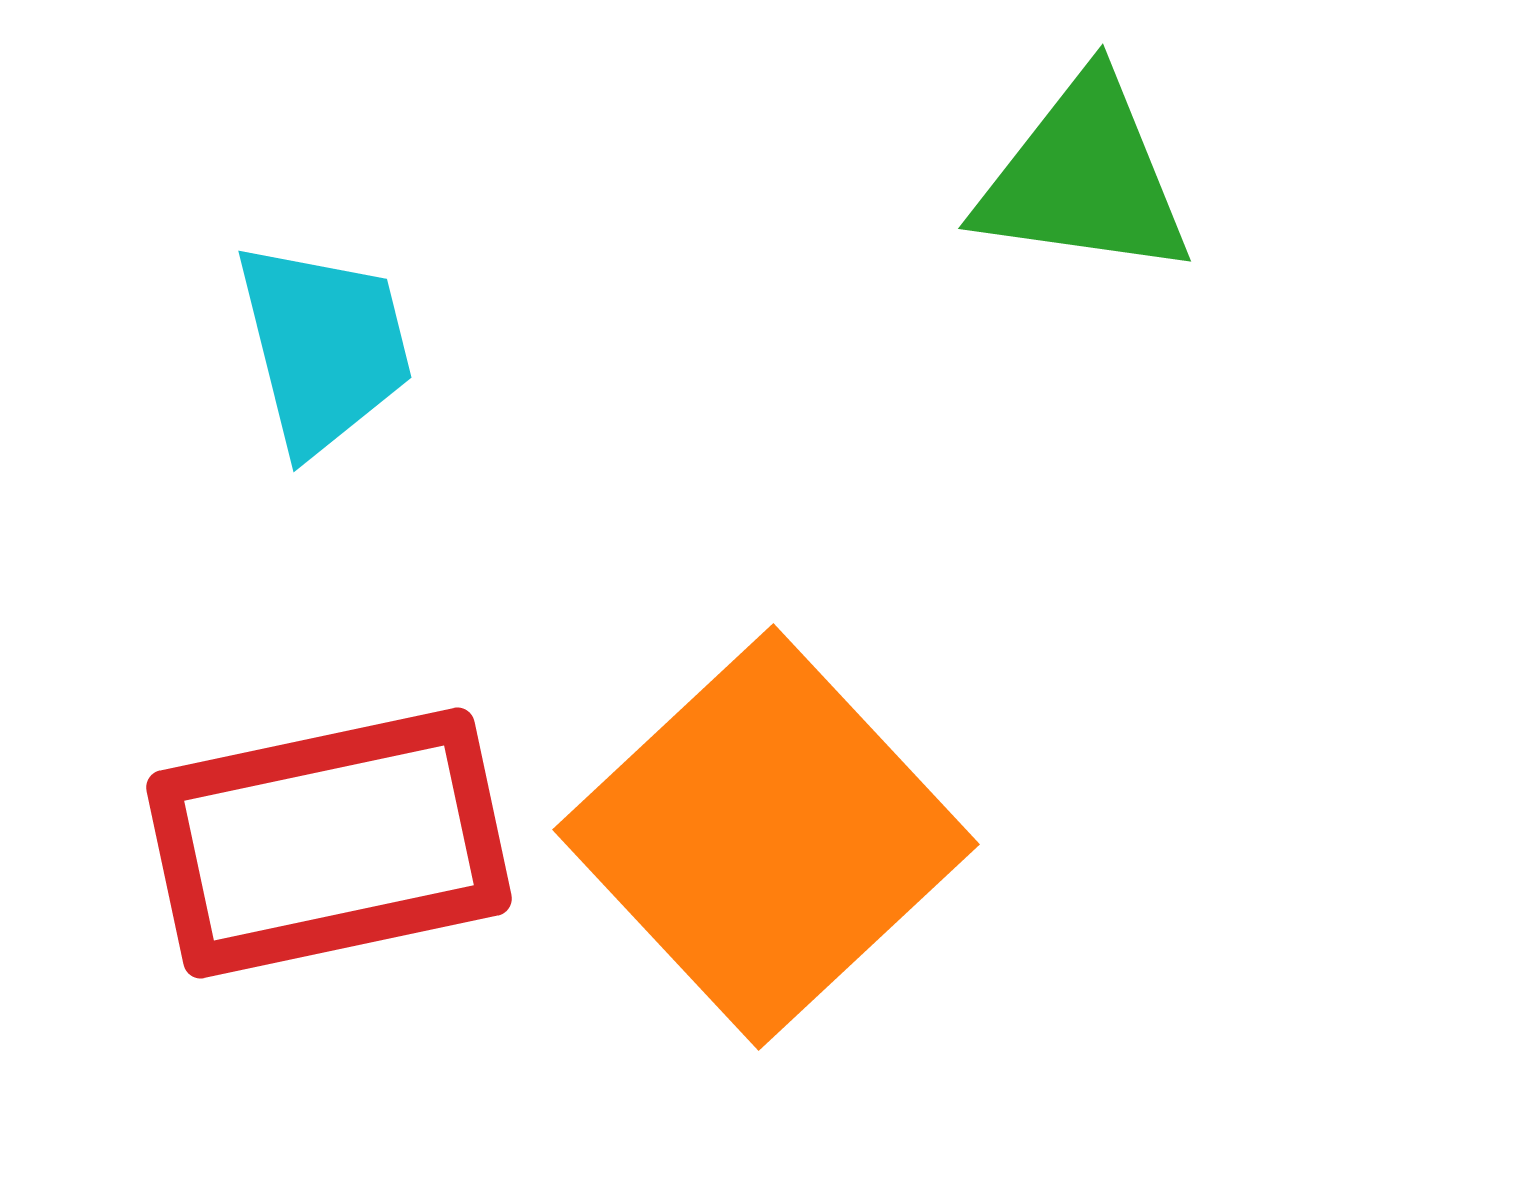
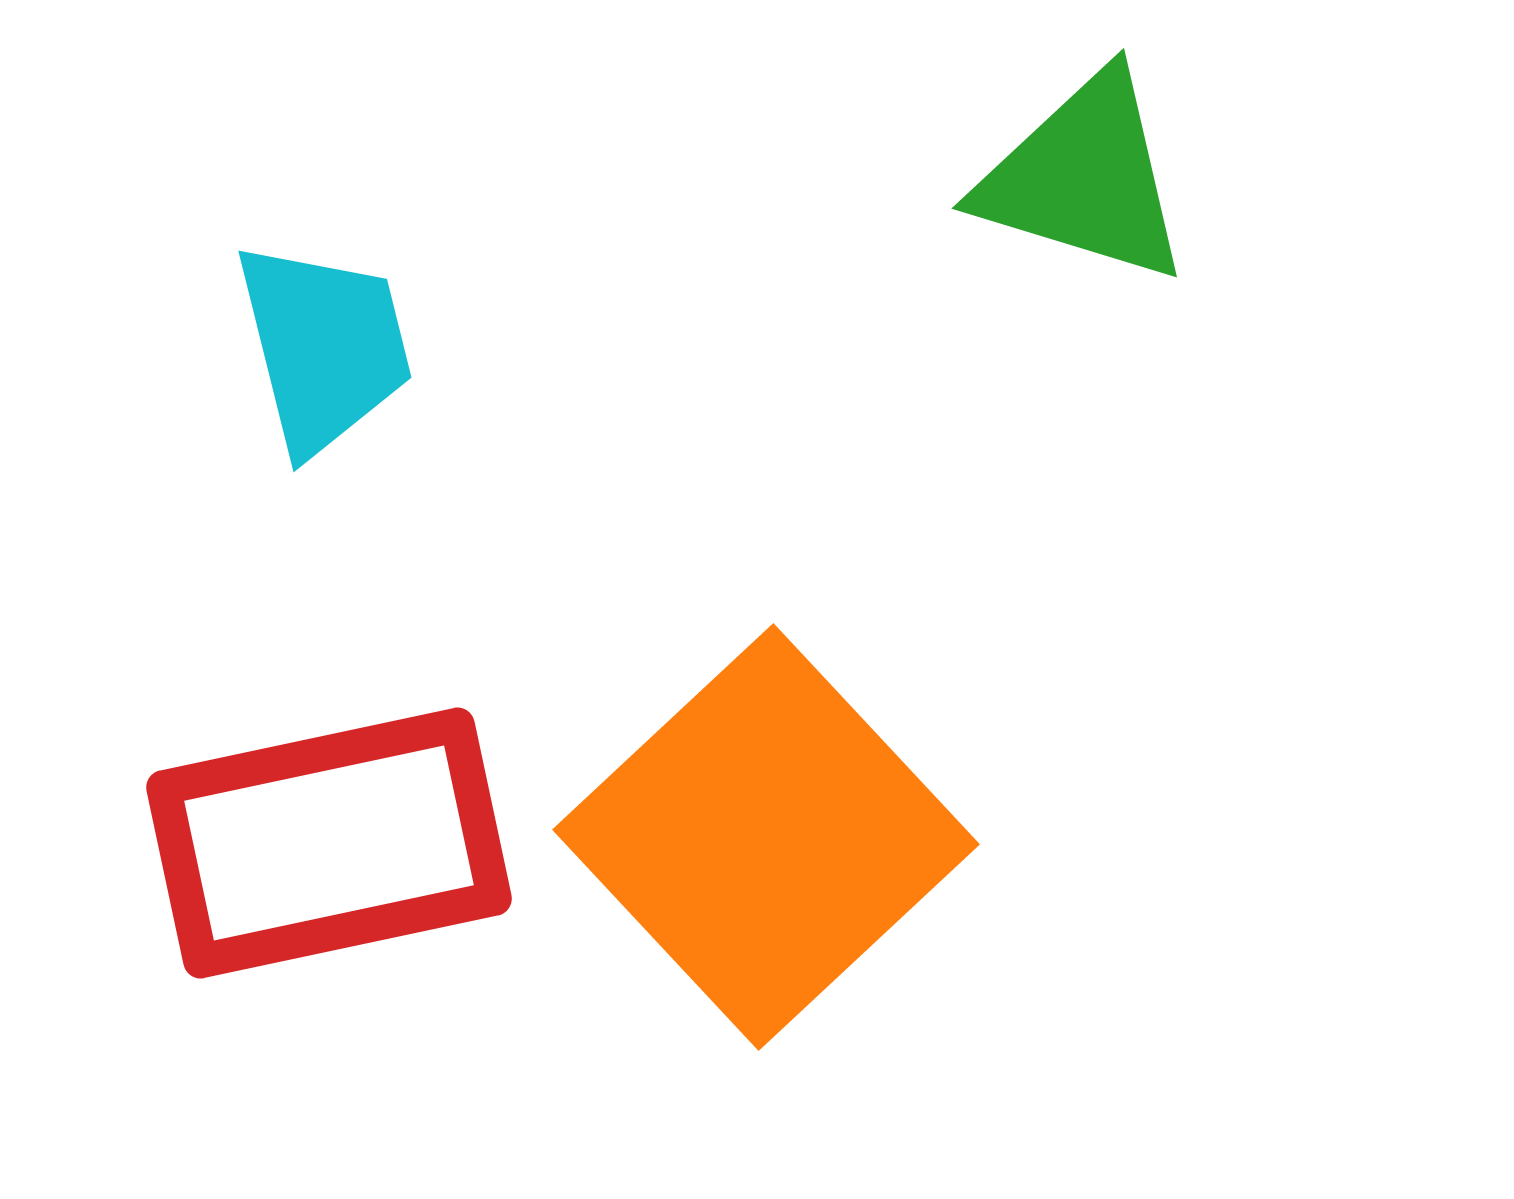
green triangle: rotated 9 degrees clockwise
